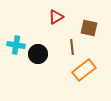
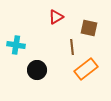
black circle: moved 1 px left, 16 px down
orange rectangle: moved 2 px right, 1 px up
